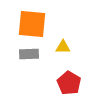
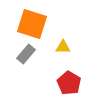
orange square: rotated 12 degrees clockwise
gray rectangle: moved 3 px left; rotated 48 degrees counterclockwise
